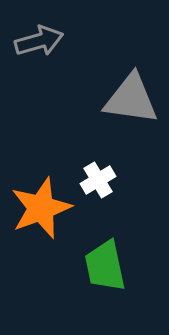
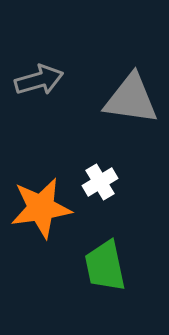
gray arrow: moved 39 px down
white cross: moved 2 px right, 2 px down
orange star: rotated 12 degrees clockwise
